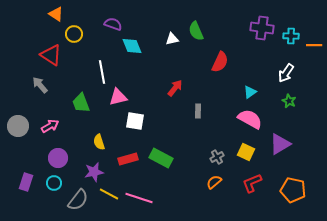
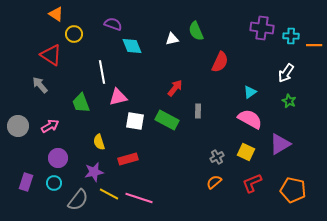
green rectangle: moved 6 px right, 38 px up
